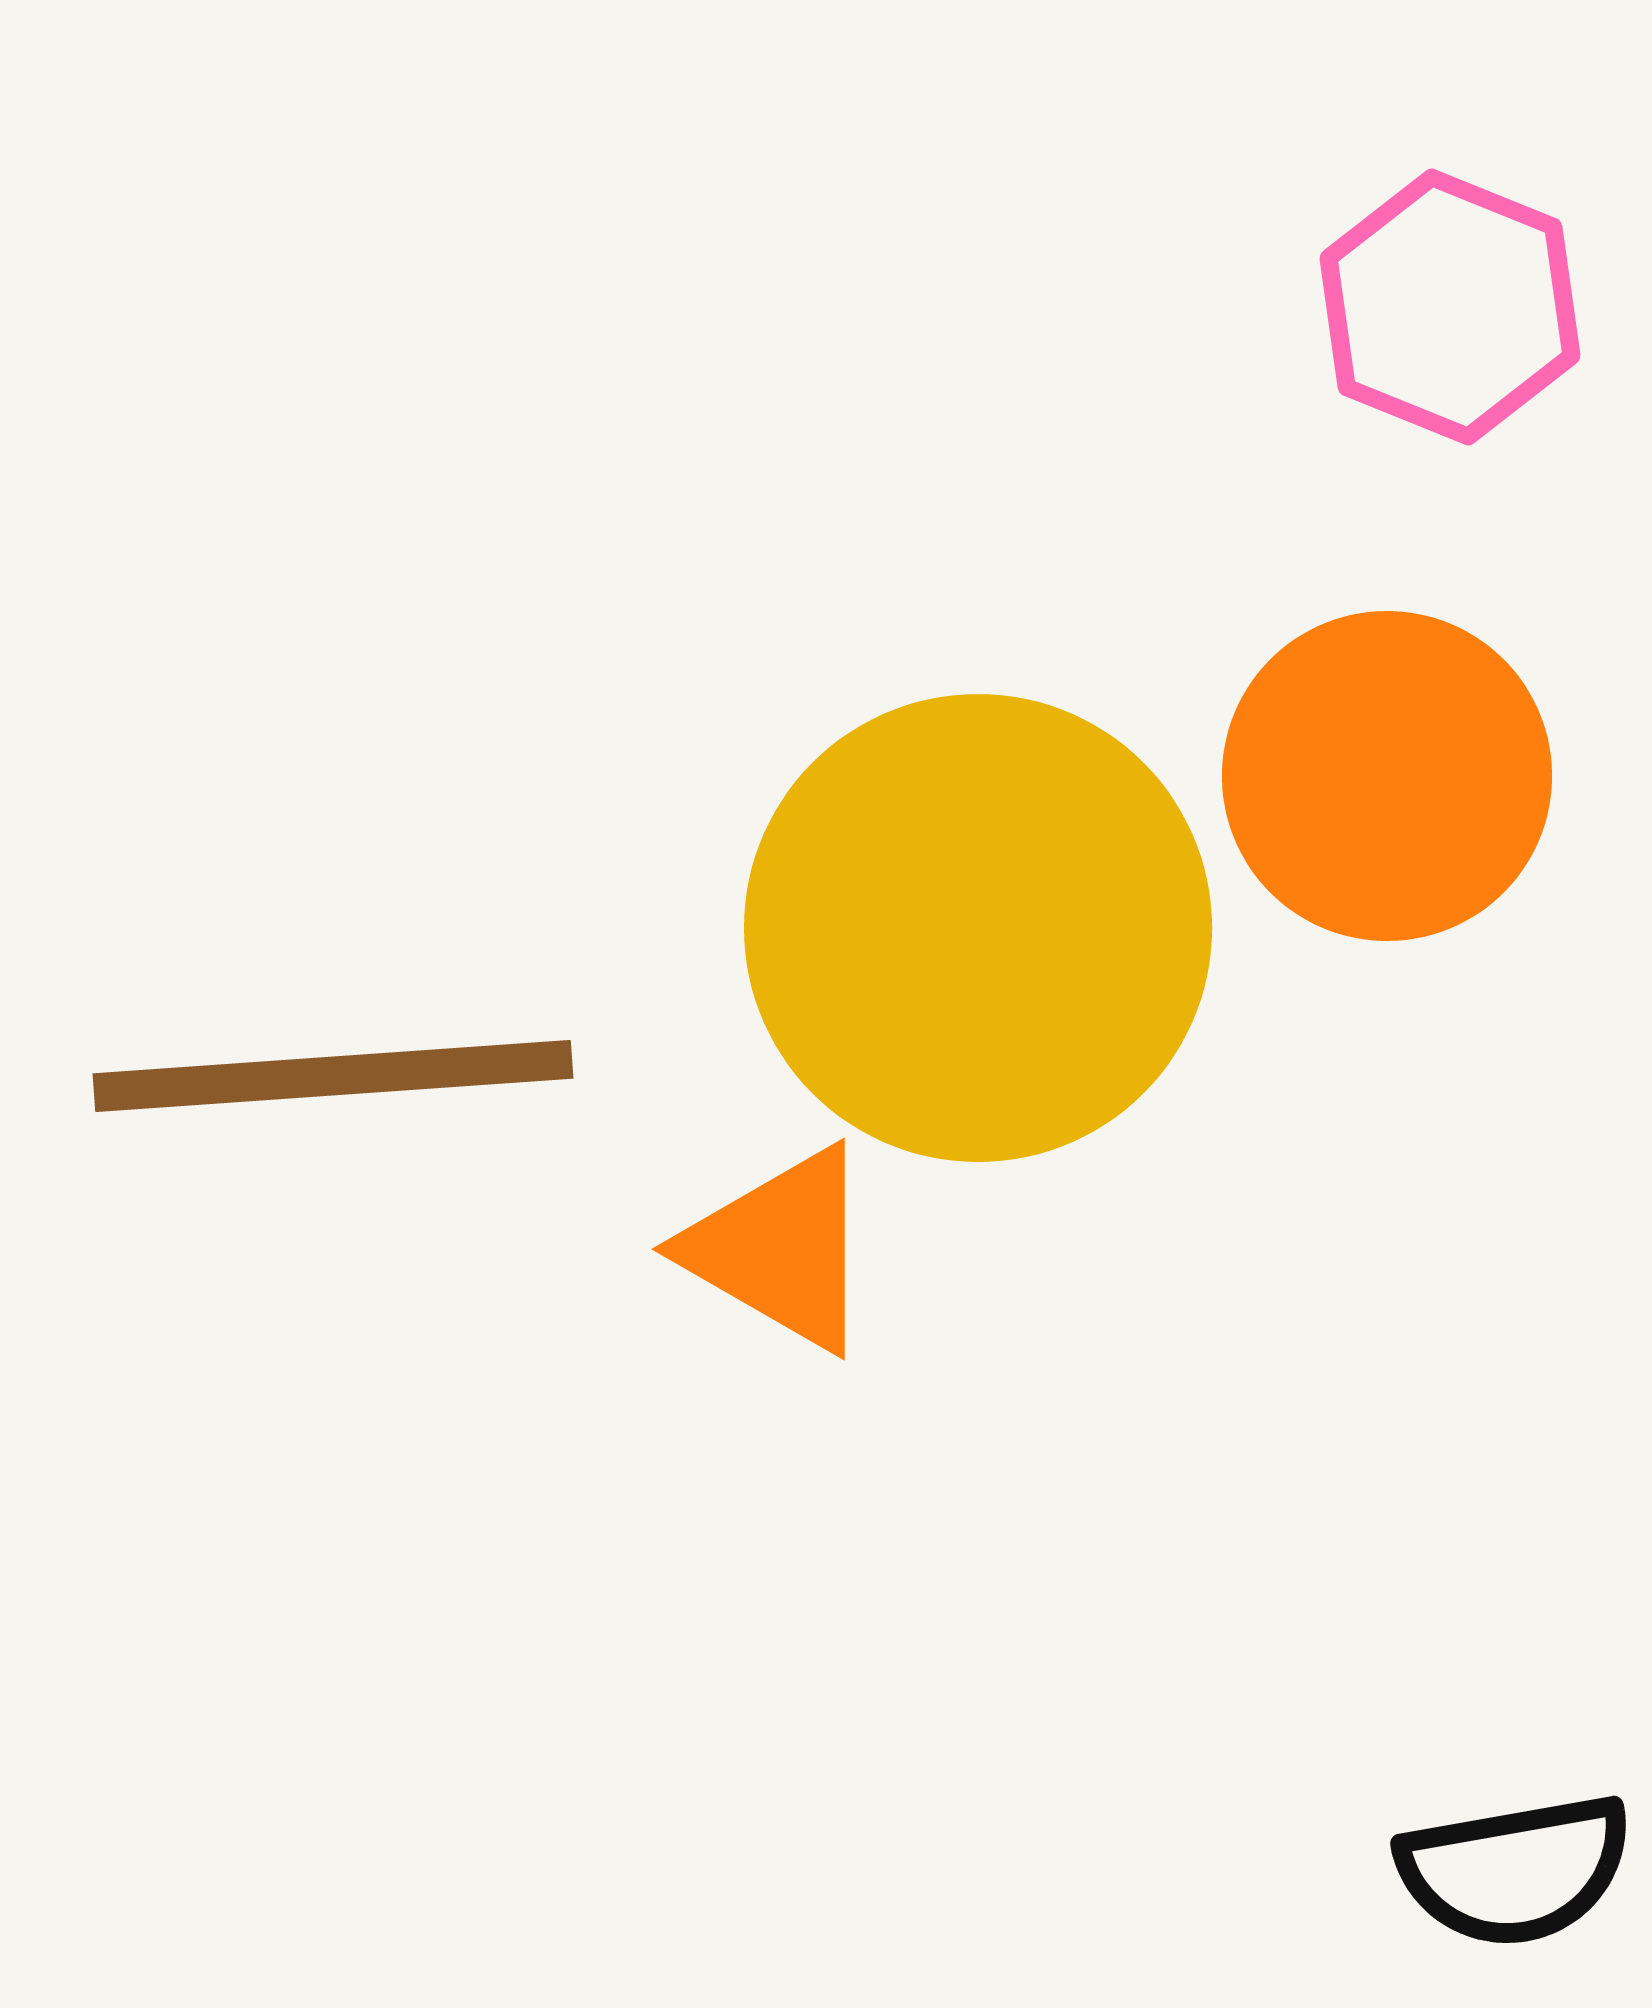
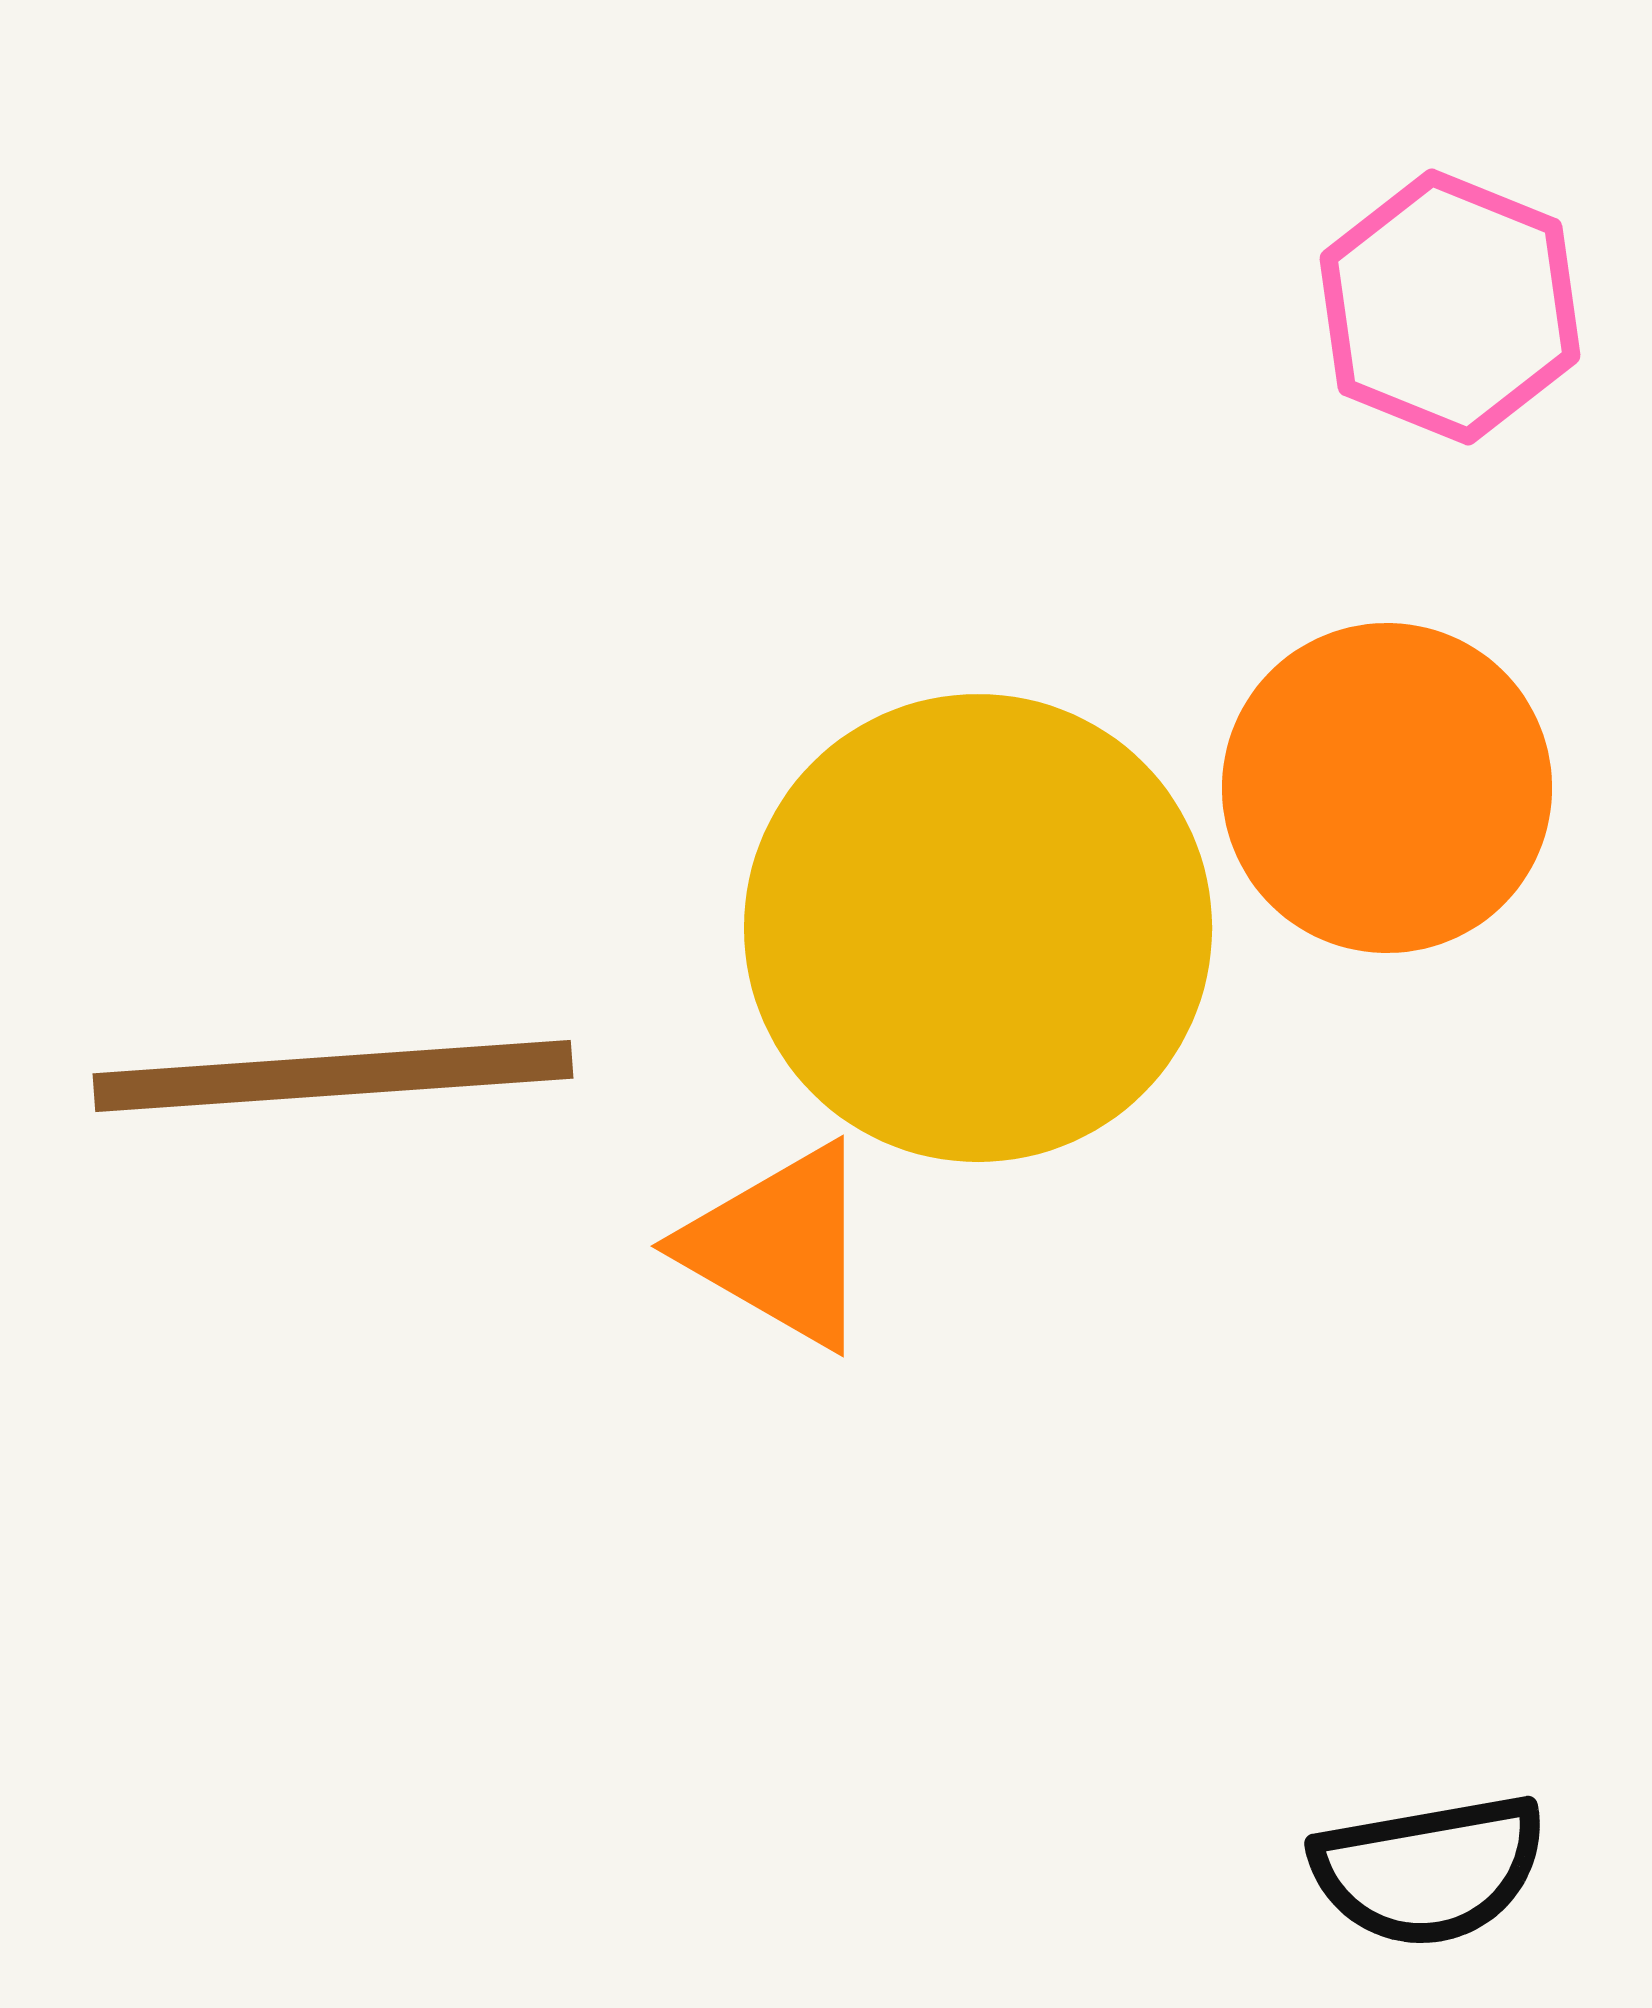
orange circle: moved 12 px down
orange triangle: moved 1 px left, 3 px up
black semicircle: moved 86 px left
